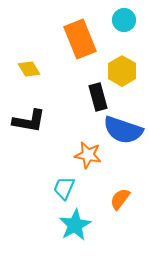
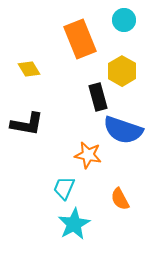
black L-shape: moved 2 px left, 3 px down
orange semicircle: rotated 65 degrees counterclockwise
cyan star: moved 1 px left, 1 px up
